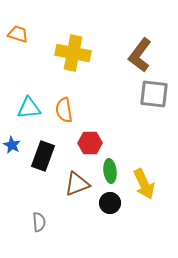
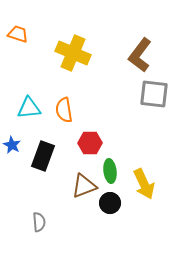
yellow cross: rotated 12 degrees clockwise
brown triangle: moved 7 px right, 2 px down
